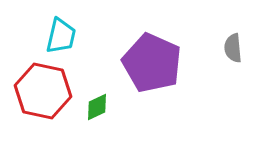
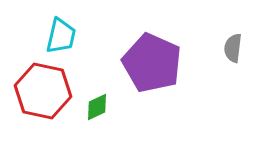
gray semicircle: rotated 12 degrees clockwise
